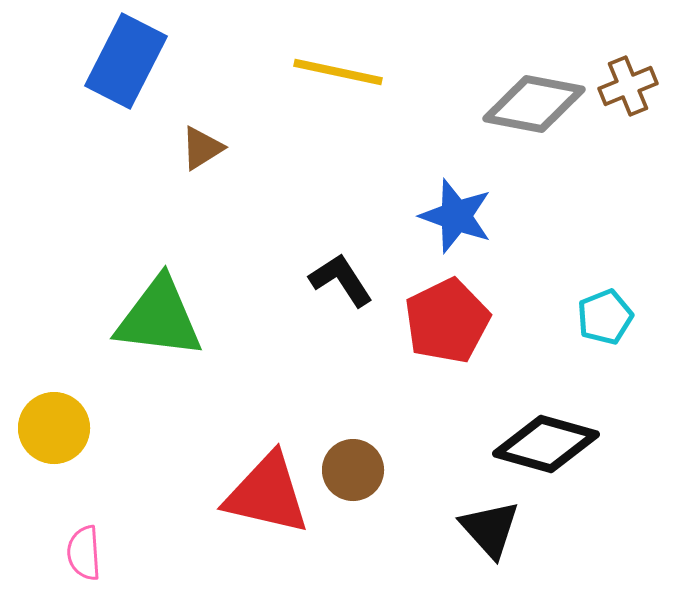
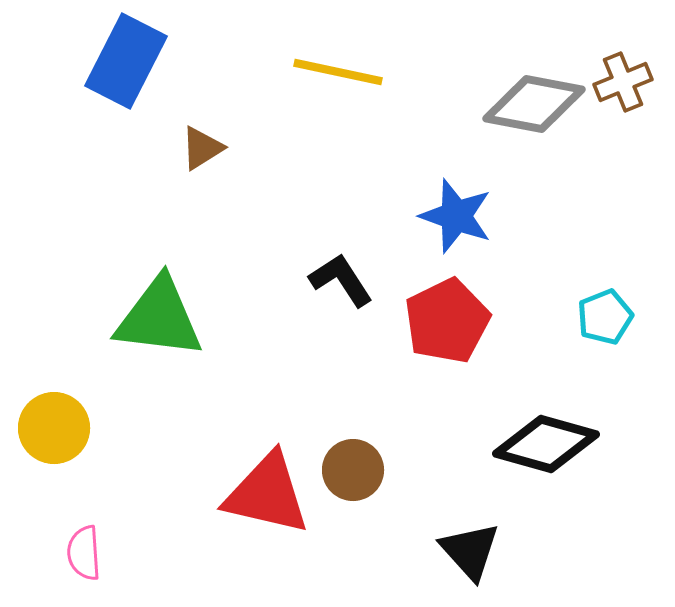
brown cross: moved 5 px left, 4 px up
black triangle: moved 20 px left, 22 px down
